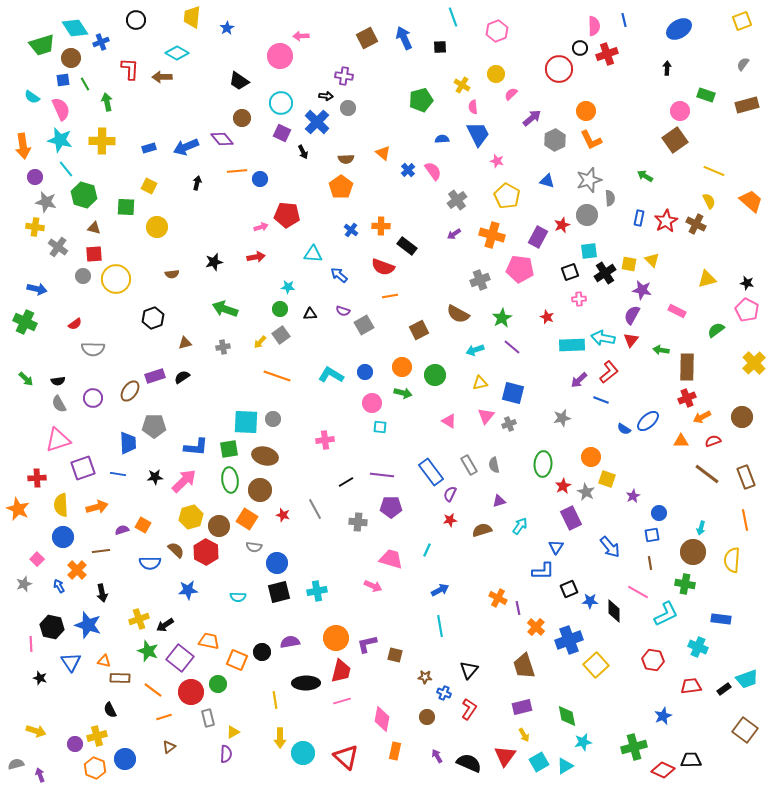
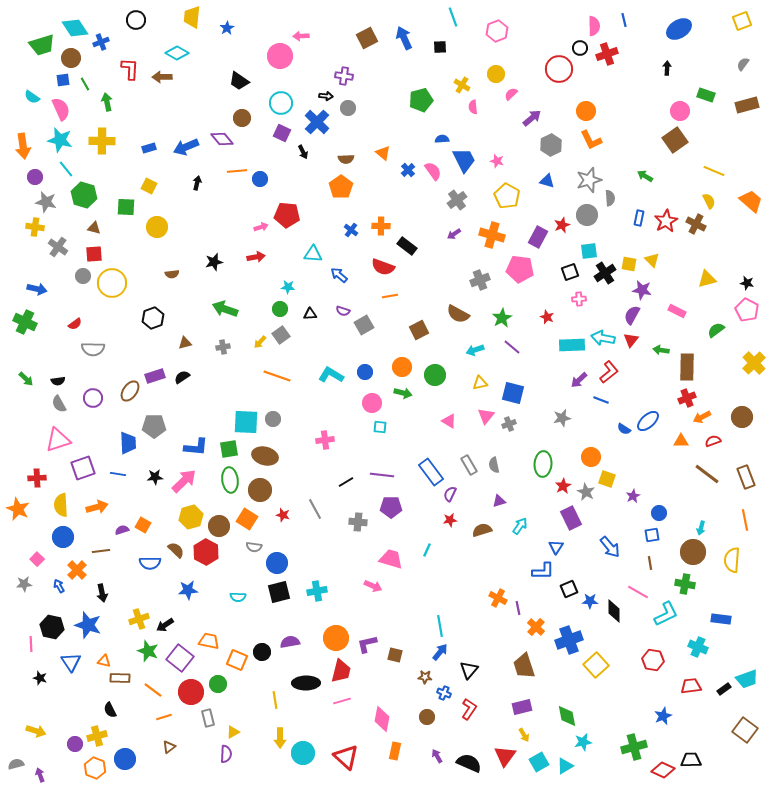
blue trapezoid at (478, 134): moved 14 px left, 26 px down
gray hexagon at (555, 140): moved 4 px left, 5 px down
yellow circle at (116, 279): moved 4 px left, 4 px down
gray star at (24, 584): rotated 14 degrees clockwise
blue arrow at (440, 590): moved 62 px down; rotated 24 degrees counterclockwise
